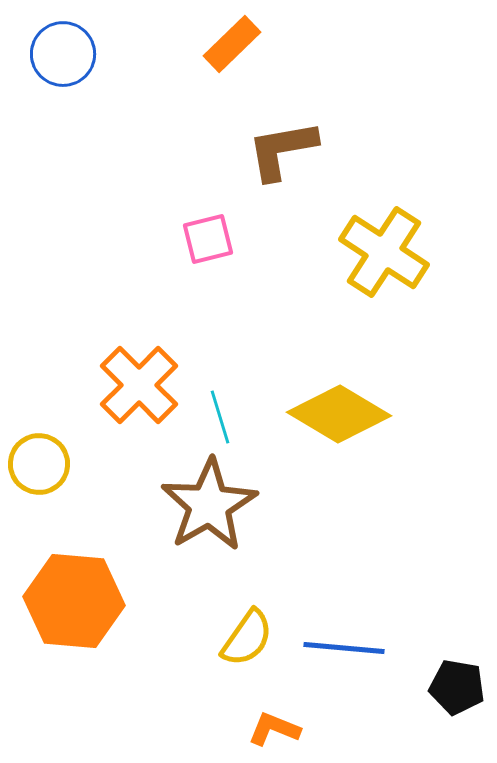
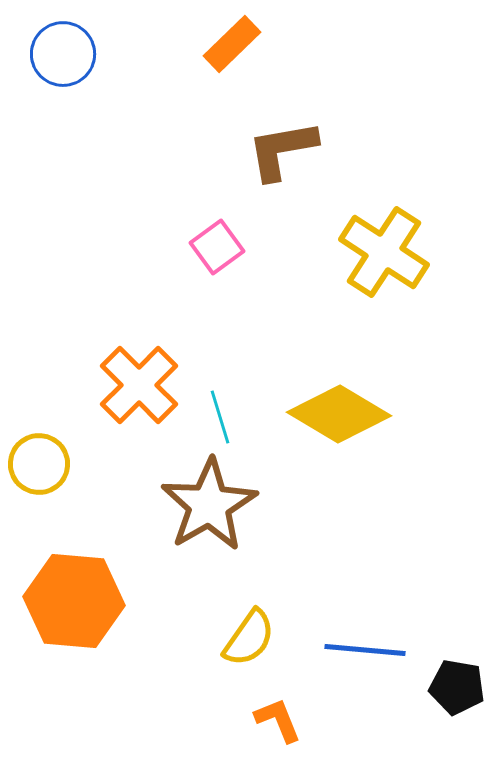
pink square: moved 9 px right, 8 px down; rotated 22 degrees counterclockwise
yellow semicircle: moved 2 px right
blue line: moved 21 px right, 2 px down
orange L-shape: moved 4 px right, 9 px up; rotated 46 degrees clockwise
